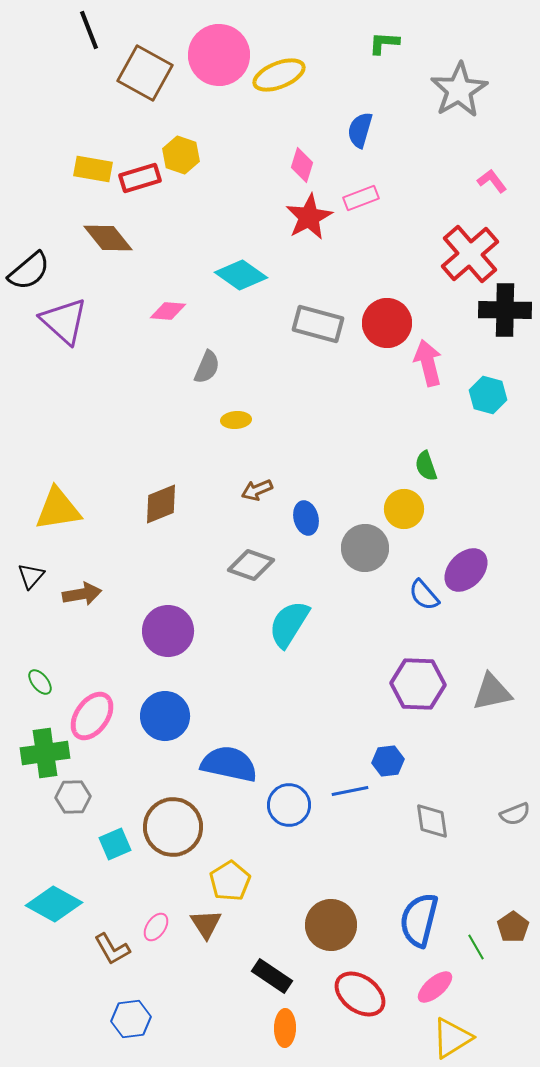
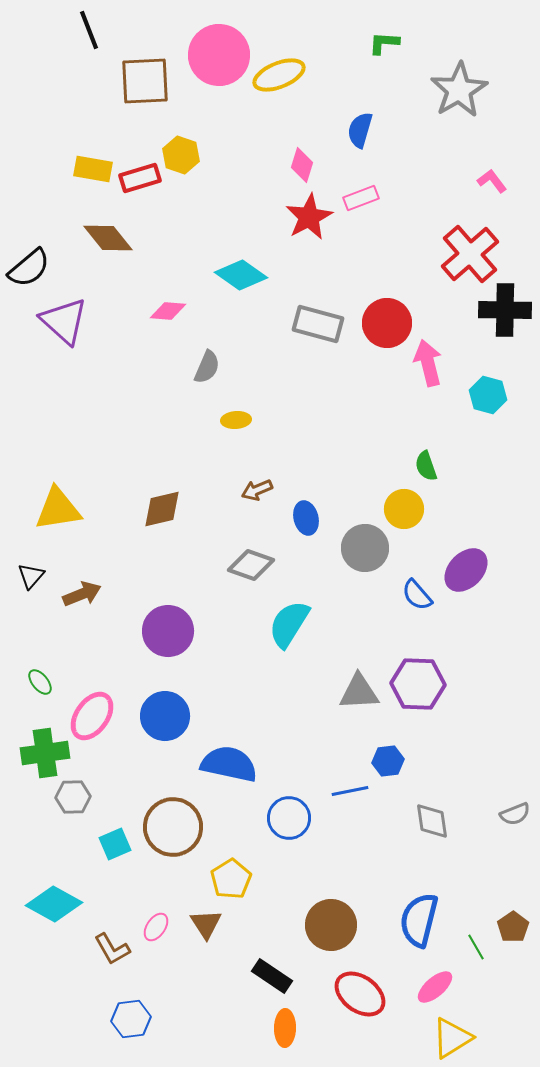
brown square at (145, 73): moved 8 px down; rotated 32 degrees counterclockwise
black semicircle at (29, 271): moved 3 px up
brown diamond at (161, 504): moved 1 px right, 5 px down; rotated 9 degrees clockwise
brown arrow at (82, 594): rotated 12 degrees counterclockwise
blue semicircle at (424, 595): moved 7 px left
gray triangle at (492, 692): moved 133 px left; rotated 9 degrees clockwise
blue circle at (289, 805): moved 13 px down
yellow pentagon at (230, 881): moved 1 px right, 2 px up
